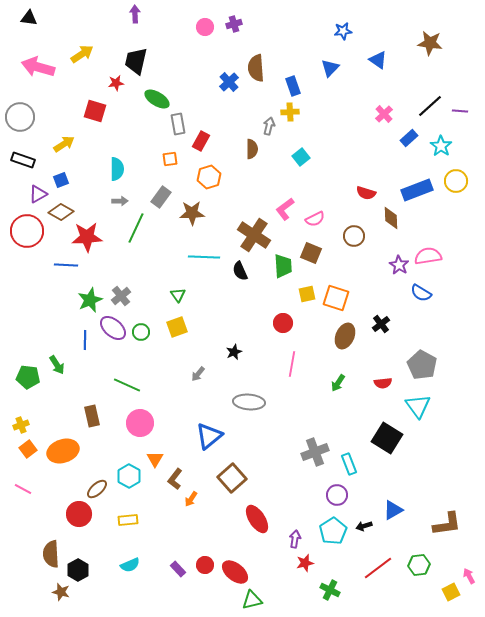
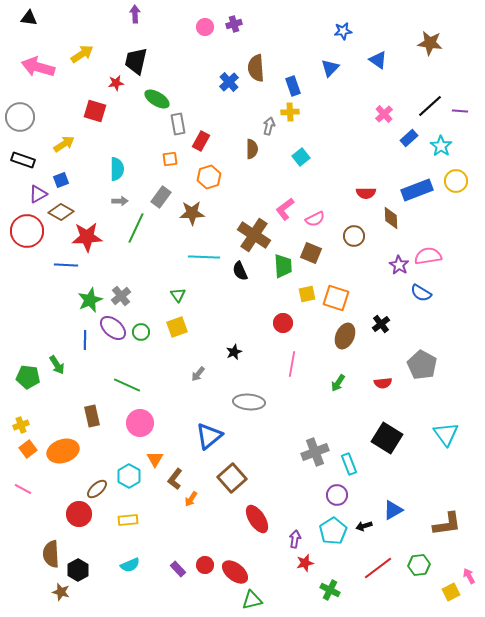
red semicircle at (366, 193): rotated 18 degrees counterclockwise
cyan triangle at (418, 406): moved 28 px right, 28 px down
